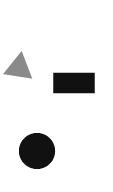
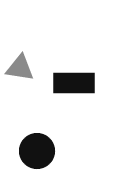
gray triangle: moved 1 px right
